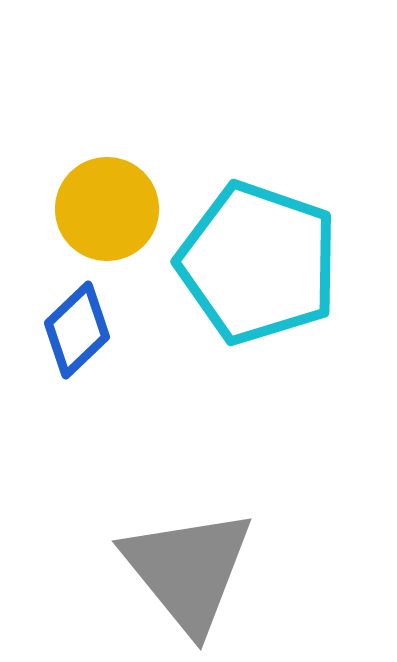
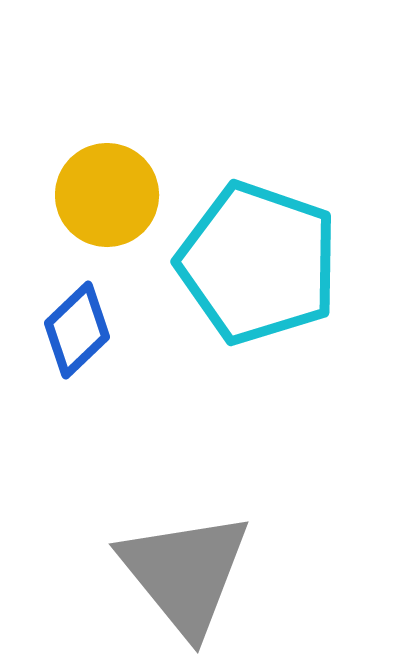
yellow circle: moved 14 px up
gray triangle: moved 3 px left, 3 px down
